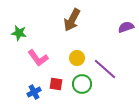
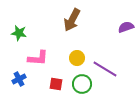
pink L-shape: rotated 50 degrees counterclockwise
purple line: rotated 10 degrees counterclockwise
blue cross: moved 15 px left, 13 px up
